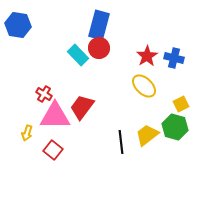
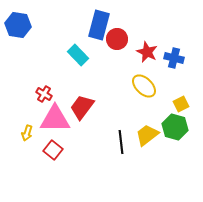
red circle: moved 18 px right, 9 px up
red star: moved 4 px up; rotated 15 degrees counterclockwise
pink triangle: moved 3 px down
